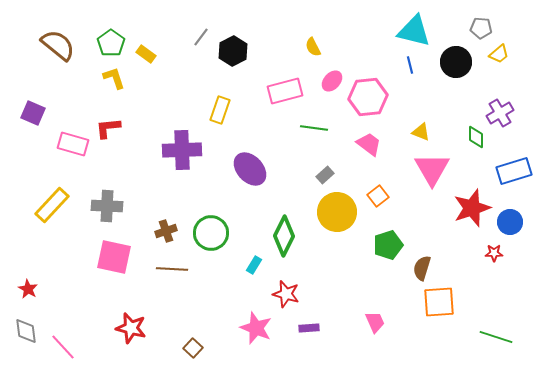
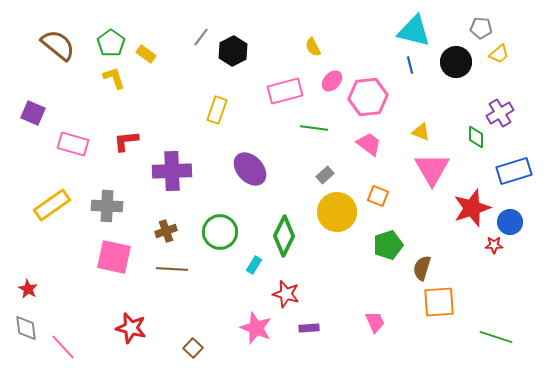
yellow rectangle at (220, 110): moved 3 px left
red L-shape at (108, 128): moved 18 px right, 13 px down
purple cross at (182, 150): moved 10 px left, 21 px down
orange square at (378, 196): rotated 30 degrees counterclockwise
yellow rectangle at (52, 205): rotated 12 degrees clockwise
green circle at (211, 233): moved 9 px right, 1 px up
red star at (494, 253): moved 8 px up
gray diamond at (26, 331): moved 3 px up
